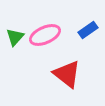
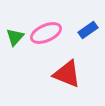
pink ellipse: moved 1 px right, 2 px up
red triangle: rotated 16 degrees counterclockwise
